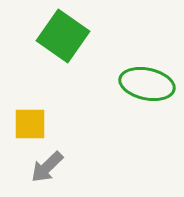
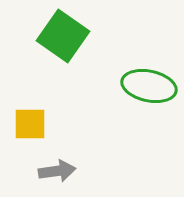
green ellipse: moved 2 px right, 2 px down
gray arrow: moved 10 px right, 4 px down; rotated 144 degrees counterclockwise
